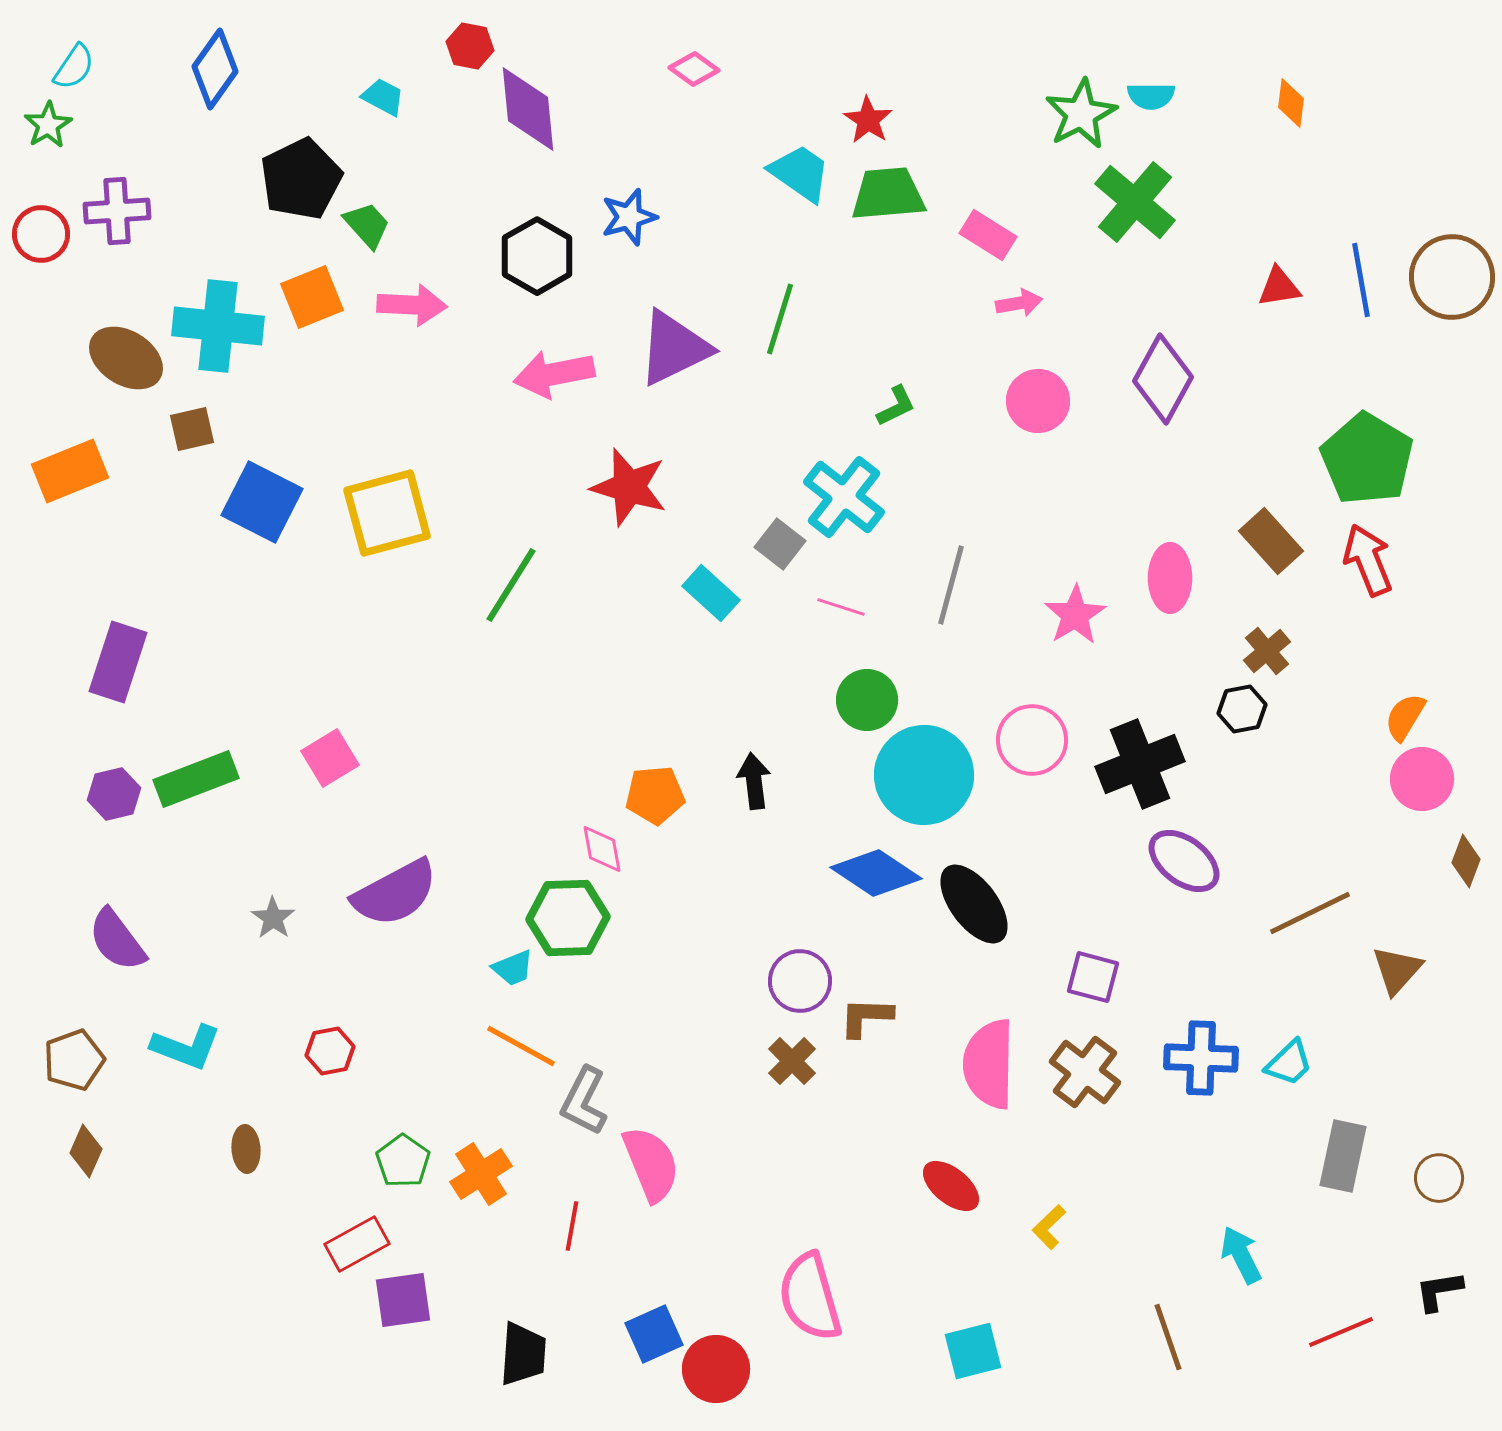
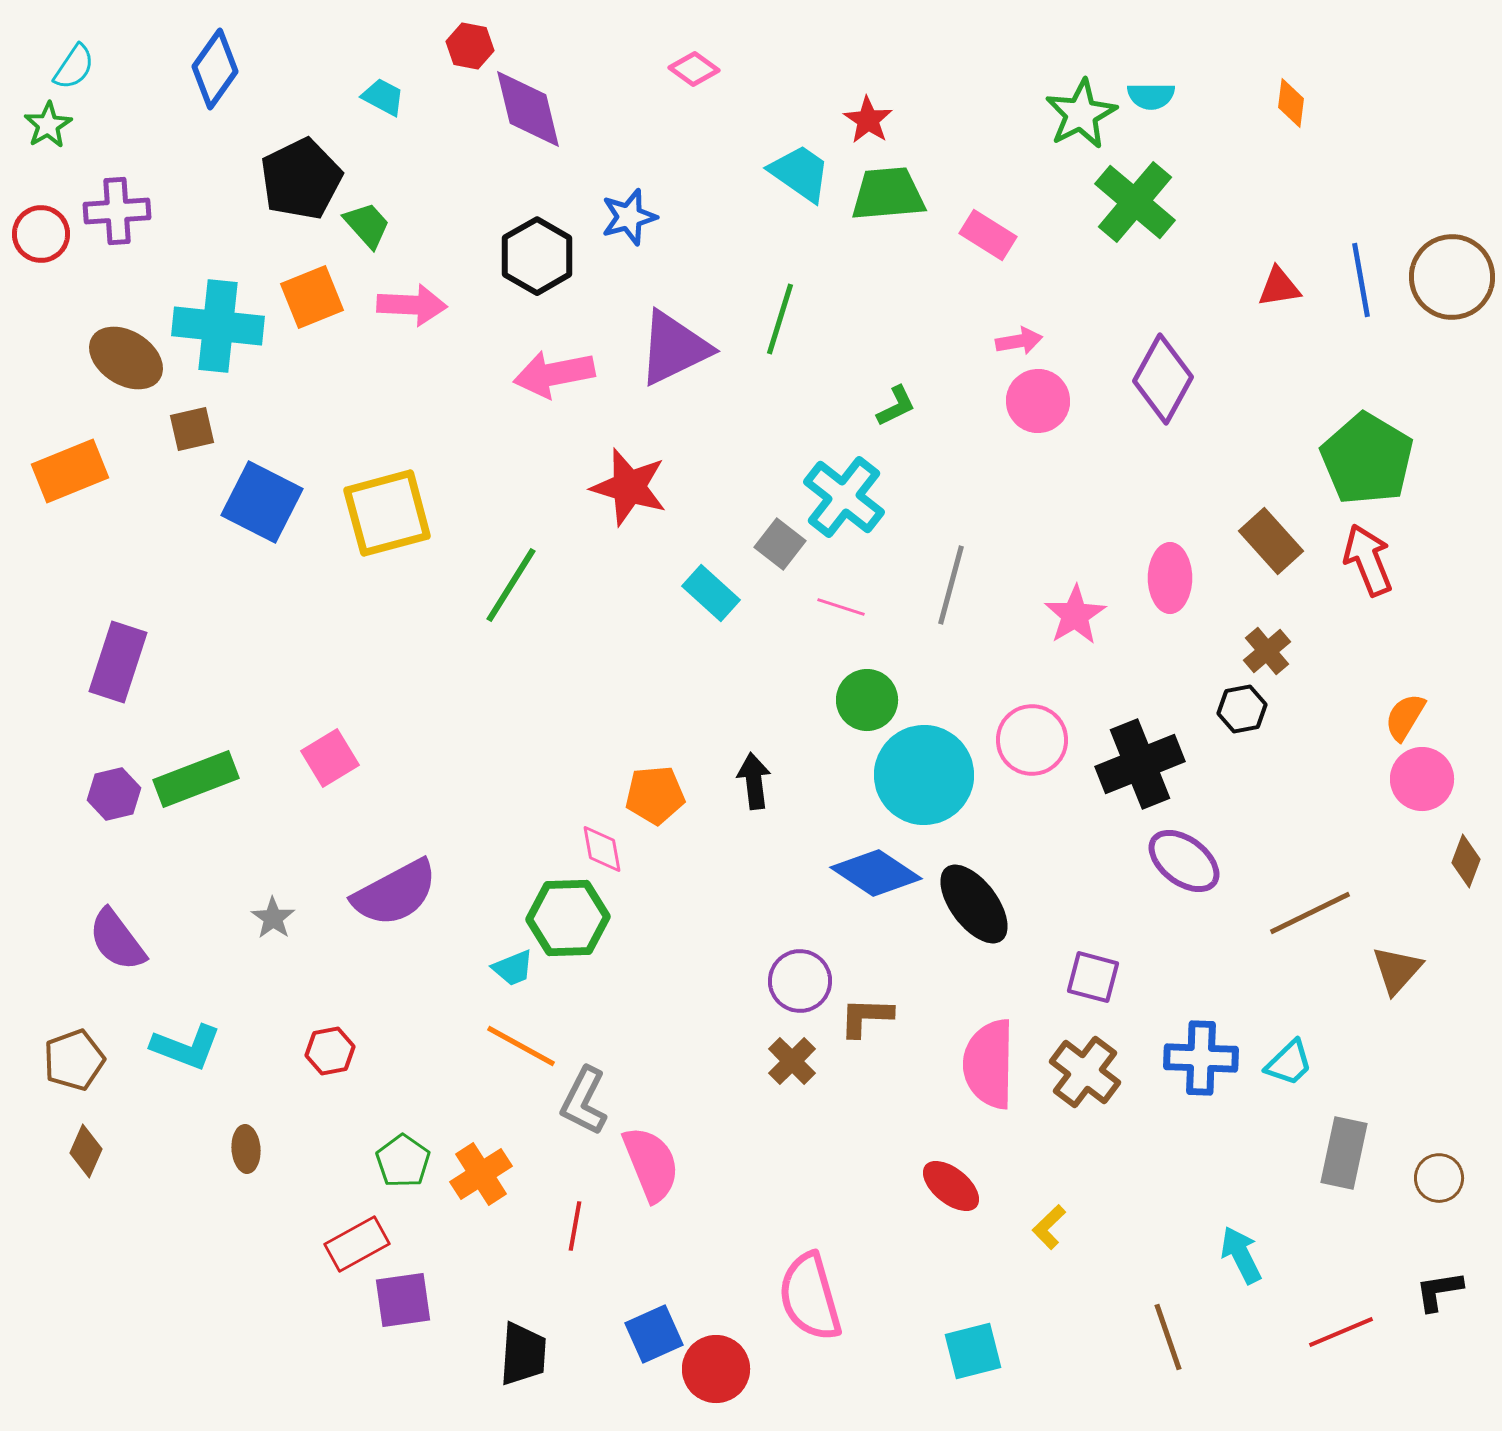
purple diamond at (528, 109): rotated 8 degrees counterclockwise
pink arrow at (1019, 303): moved 38 px down
gray rectangle at (1343, 1156): moved 1 px right, 3 px up
red line at (572, 1226): moved 3 px right
